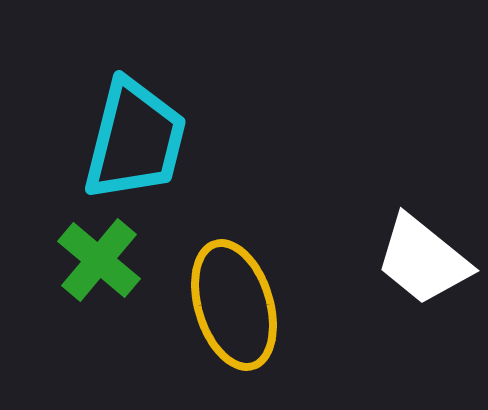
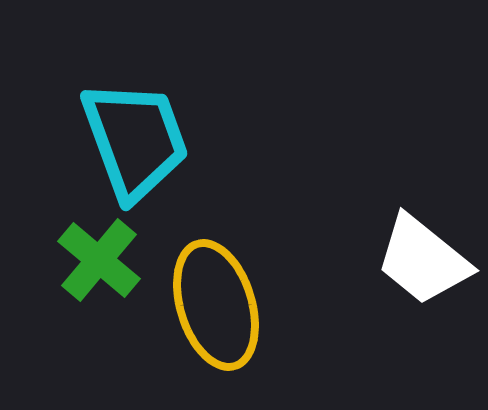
cyan trapezoid: rotated 34 degrees counterclockwise
yellow ellipse: moved 18 px left
